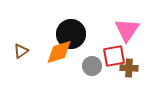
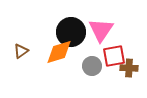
pink triangle: moved 26 px left
black circle: moved 2 px up
